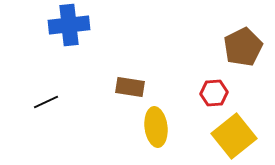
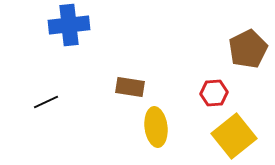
brown pentagon: moved 5 px right, 2 px down
